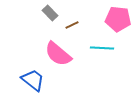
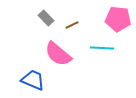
gray rectangle: moved 4 px left, 5 px down
blue trapezoid: rotated 15 degrees counterclockwise
